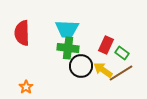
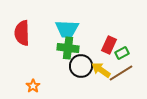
red rectangle: moved 3 px right
green rectangle: rotated 64 degrees counterclockwise
yellow arrow: moved 2 px left
orange star: moved 7 px right, 1 px up
